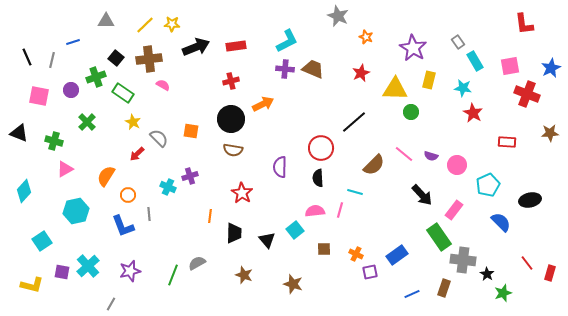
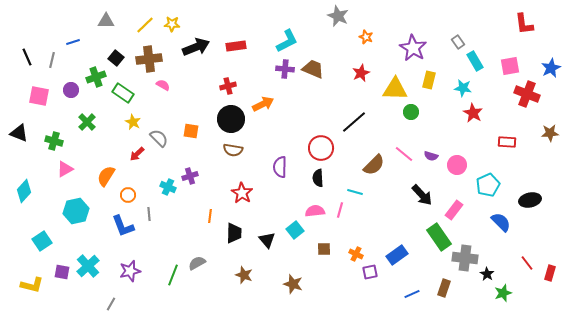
red cross at (231, 81): moved 3 px left, 5 px down
gray cross at (463, 260): moved 2 px right, 2 px up
